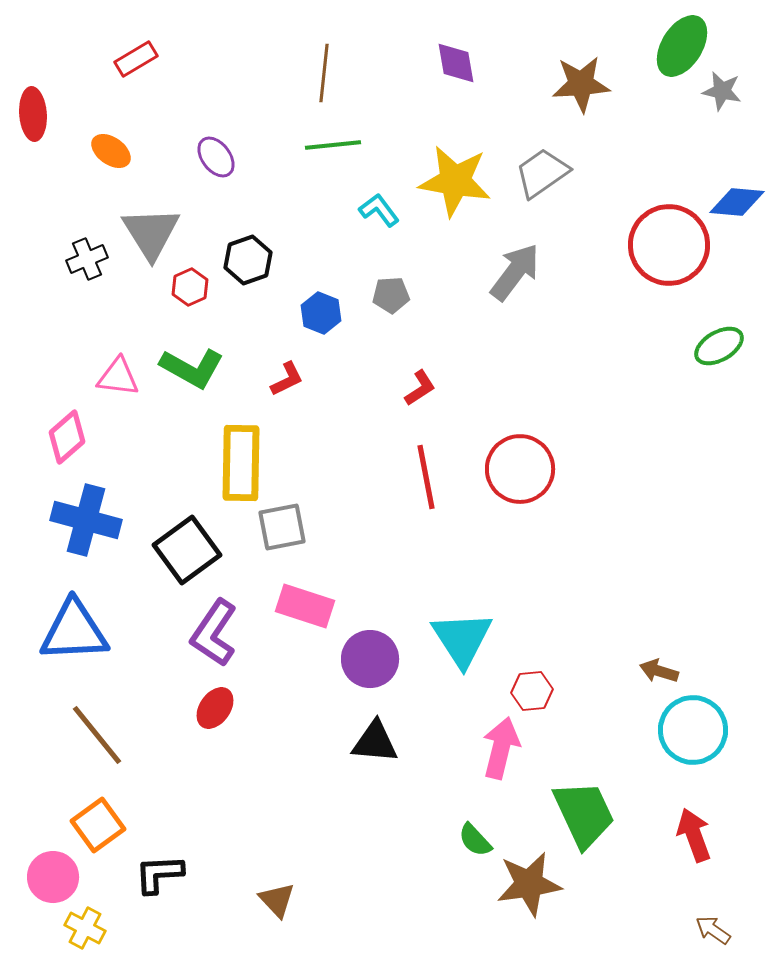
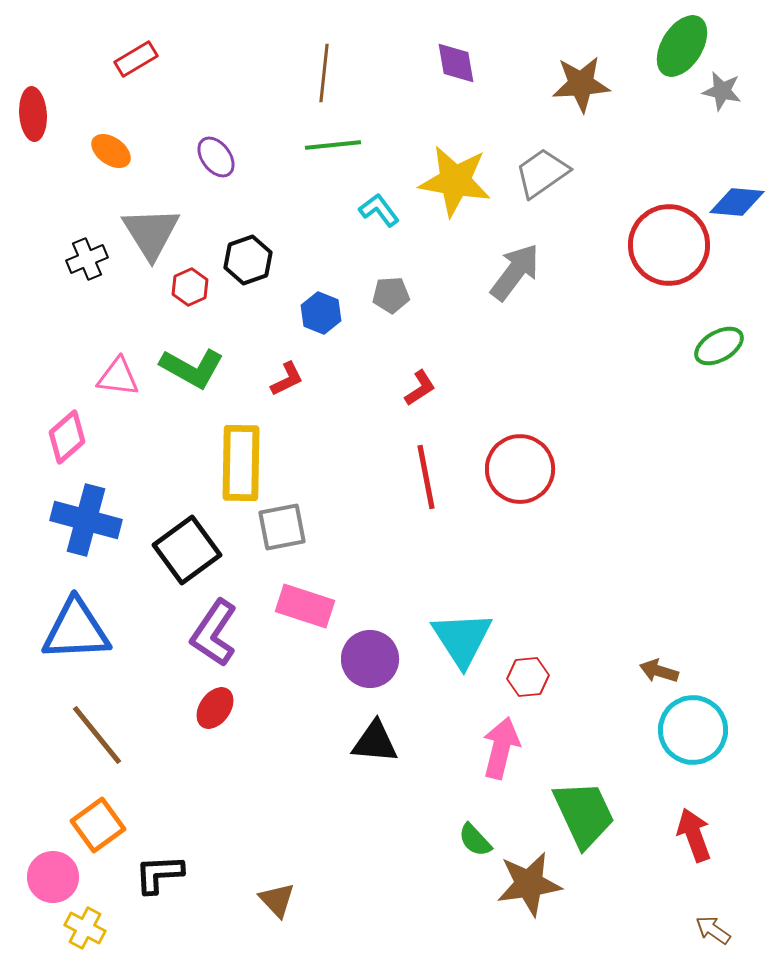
blue triangle at (74, 631): moved 2 px right, 1 px up
red hexagon at (532, 691): moved 4 px left, 14 px up
